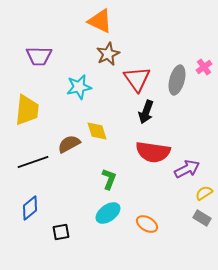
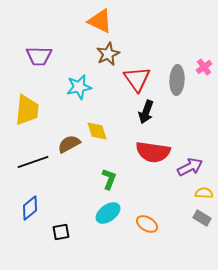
gray ellipse: rotated 12 degrees counterclockwise
purple arrow: moved 3 px right, 2 px up
yellow semicircle: rotated 36 degrees clockwise
